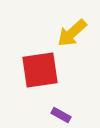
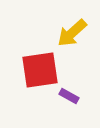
purple rectangle: moved 8 px right, 19 px up
